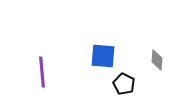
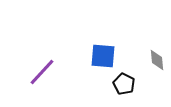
gray diamond: rotated 10 degrees counterclockwise
purple line: rotated 48 degrees clockwise
